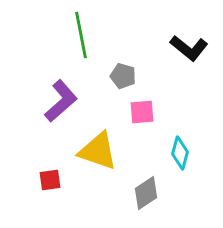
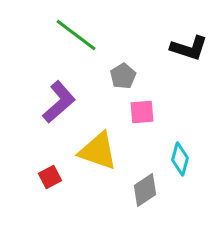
green line: moved 5 px left; rotated 42 degrees counterclockwise
black L-shape: rotated 21 degrees counterclockwise
gray pentagon: rotated 25 degrees clockwise
purple L-shape: moved 2 px left, 1 px down
cyan diamond: moved 6 px down
red square: moved 3 px up; rotated 20 degrees counterclockwise
gray diamond: moved 1 px left, 3 px up
